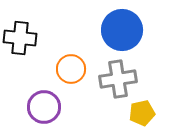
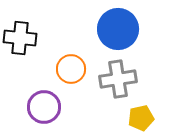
blue circle: moved 4 px left, 1 px up
yellow pentagon: moved 1 px left, 5 px down
